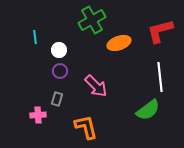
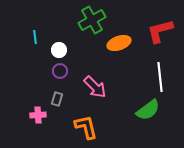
pink arrow: moved 1 px left, 1 px down
